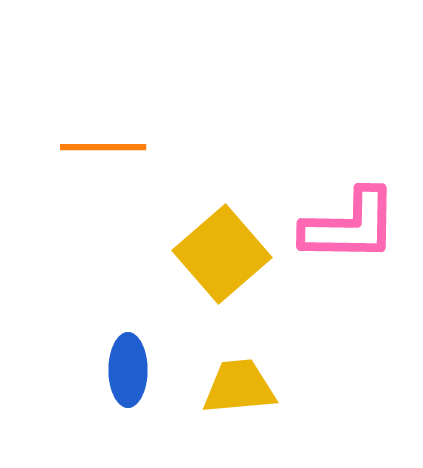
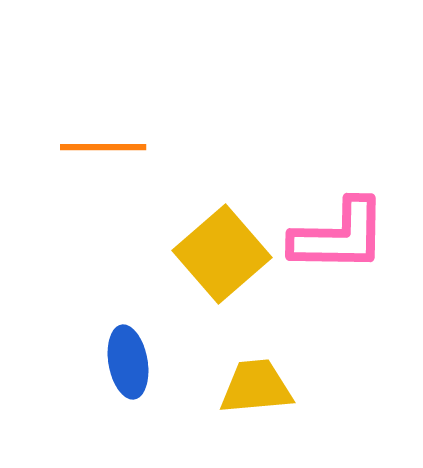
pink L-shape: moved 11 px left, 10 px down
blue ellipse: moved 8 px up; rotated 10 degrees counterclockwise
yellow trapezoid: moved 17 px right
